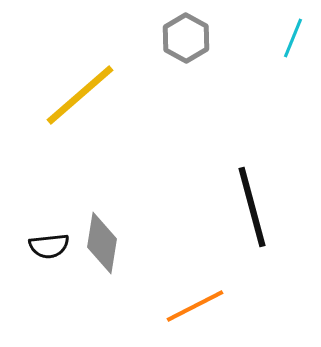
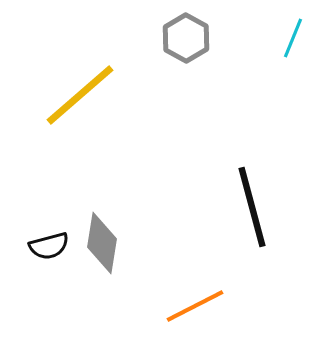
black semicircle: rotated 9 degrees counterclockwise
